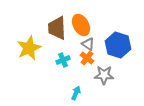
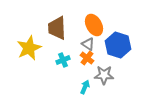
orange ellipse: moved 13 px right
cyan arrow: moved 9 px right, 6 px up
